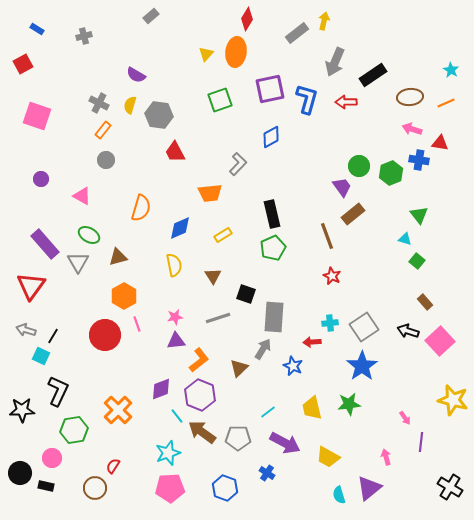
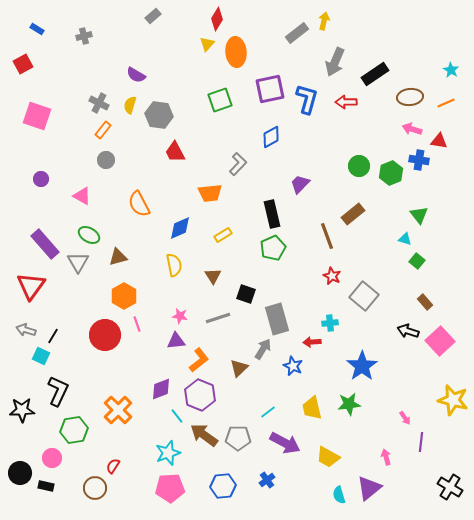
gray rectangle at (151, 16): moved 2 px right
red diamond at (247, 19): moved 30 px left
orange ellipse at (236, 52): rotated 12 degrees counterclockwise
yellow triangle at (206, 54): moved 1 px right, 10 px up
black rectangle at (373, 75): moved 2 px right, 1 px up
red triangle at (440, 143): moved 1 px left, 2 px up
purple trapezoid at (342, 187): moved 42 px left, 3 px up; rotated 100 degrees counterclockwise
orange semicircle at (141, 208): moved 2 px left, 4 px up; rotated 136 degrees clockwise
pink star at (175, 317): moved 5 px right, 1 px up; rotated 21 degrees clockwise
gray rectangle at (274, 317): moved 3 px right, 2 px down; rotated 20 degrees counterclockwise
gray square at (364, 327): moved 31 px up; rotated 16 degrees counterclockwise
brown arrow at (202, 432): moved 2 px right, 3 px down
blue cross at (267, 473): moved 7 px down; rotated 21 degrees clockwise
blue hexagon at (225, 488): moved 2 px left, 2 px up; rotated 25 degrees counterclockwise
